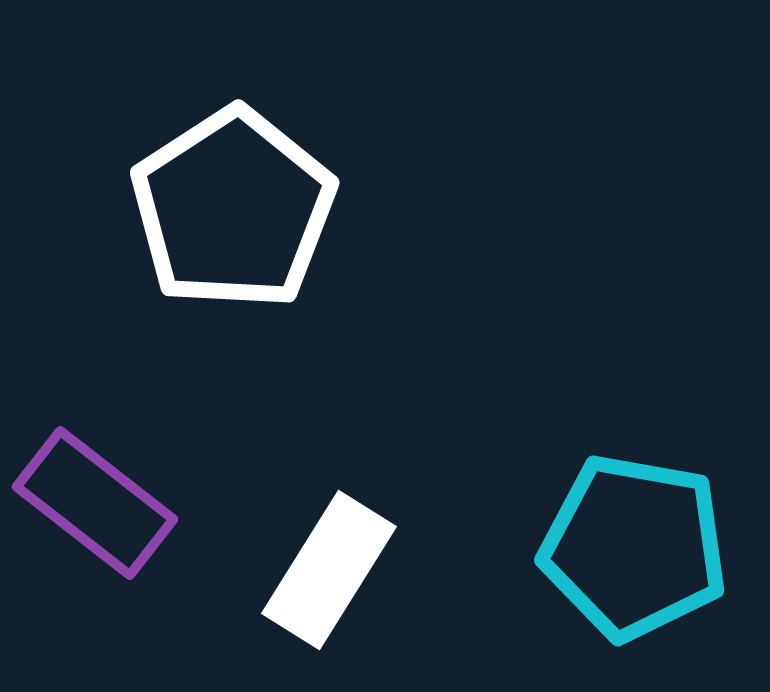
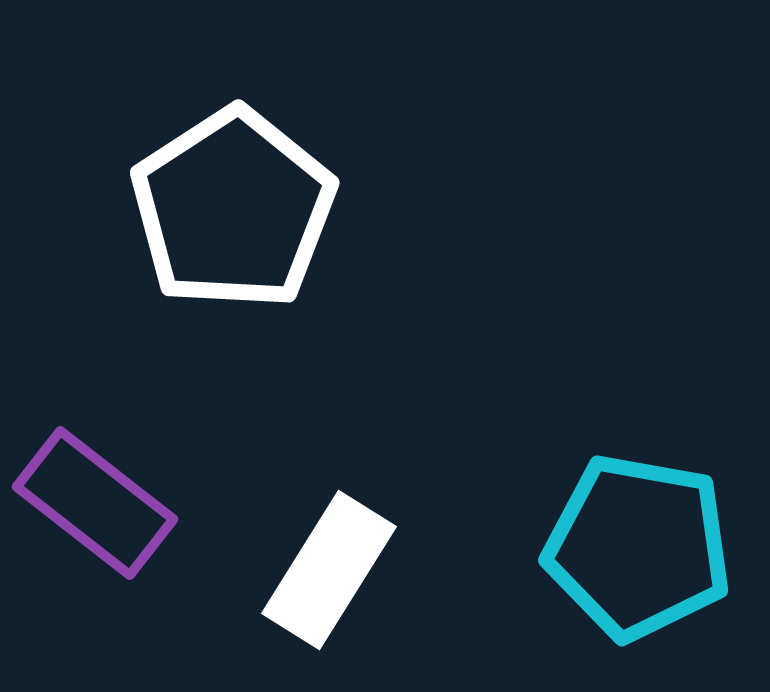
cyan pentagon: moved 4 px right
